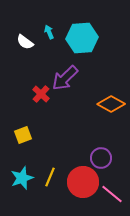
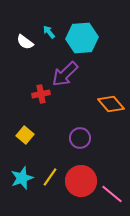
cyan arrow: rotated 16 degrees counterclockwise
purple arrow: moved 4 px up
red cross: rotated 36 degrees clockwise
orange diamond: rotated 20 degrees clockwise
yellow square: moved 2 px right; rotated 30 degrees counterclockwise
purple circle: moved 21 px left, 20 px up
yellow line: rotated 12 degrees clockwise
red circle: moved 2 px left, 1 px up
